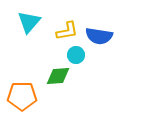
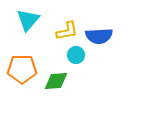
cyan triangle: moved 1 px left, 2 px up
blue semicircle: rotated 12 degrees counterclockwise
green diamond: moved 2 px left, 5 px down
orange pentagon: moved 27 px up
